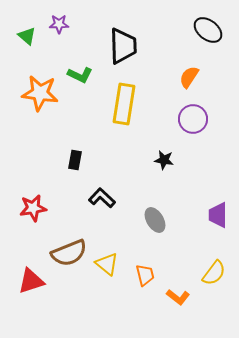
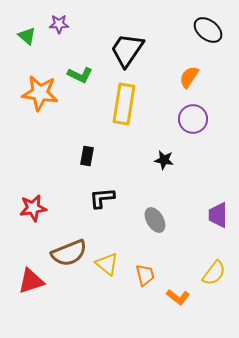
black trapezoid: moved 4 px right, 4 px down; rotated 144 degrees counterclockwise
black rectangle: moved 12 px right, 4 px up
black L-shape: rotated 48 degrees counterclockwise
